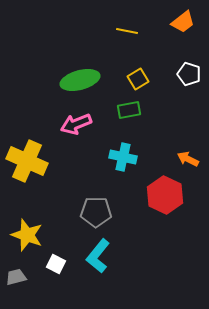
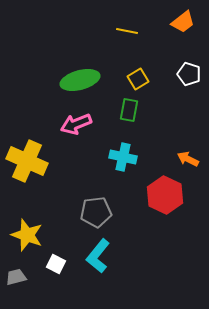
green rectangle: rotated 70 degrees counterclockwise
gray pentagon: rotated 8 degrees counterclockwise
